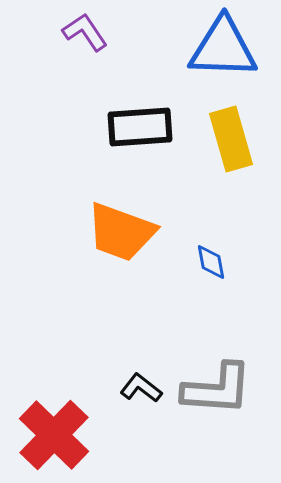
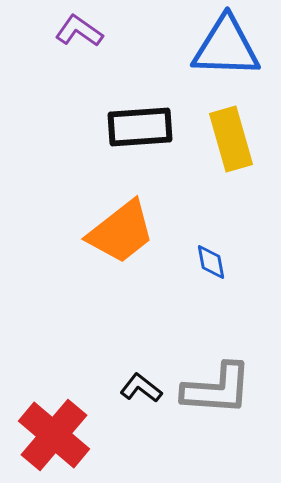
purple L-shape: moved 6 px left, 1 px up; rotated 21 degrees counterclockwise
blue triangle: moved 3 px right, 1 px up
orange trapezoid: rotated 58 degrees counterclockwise
red cross: rotated 4 degrees counterclockwise
